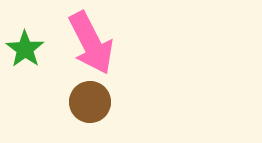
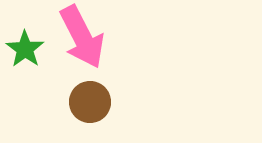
pink arrow: moved 9 px left, 6 px up
